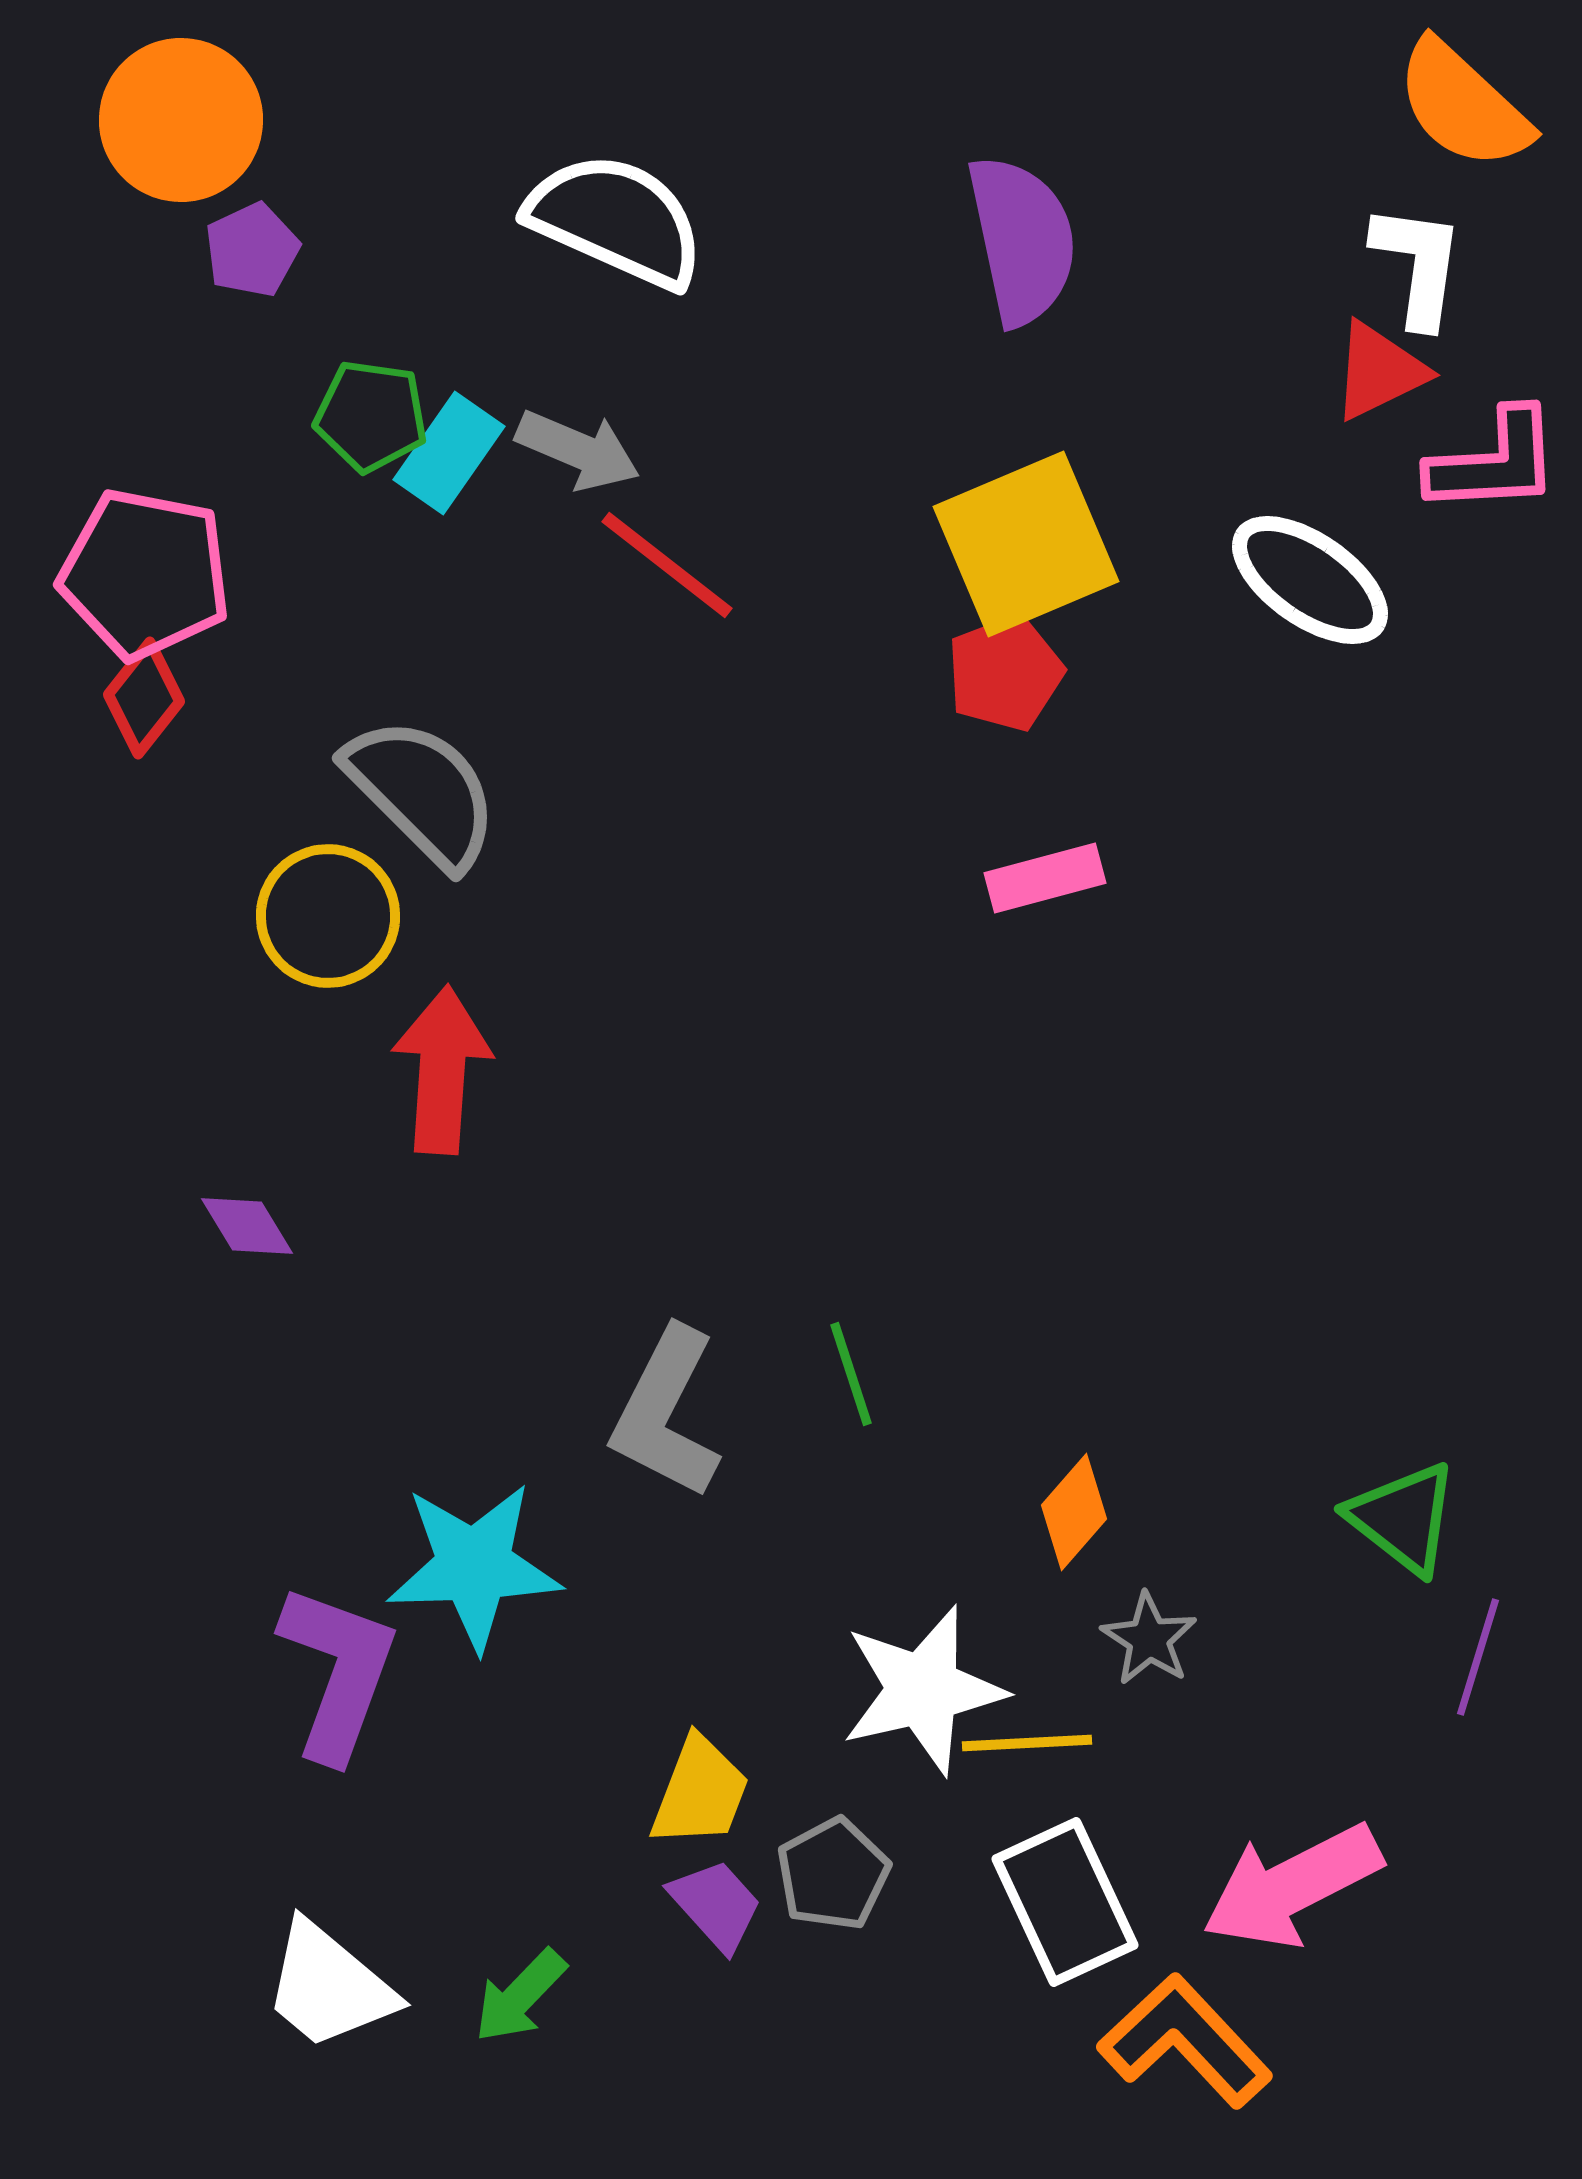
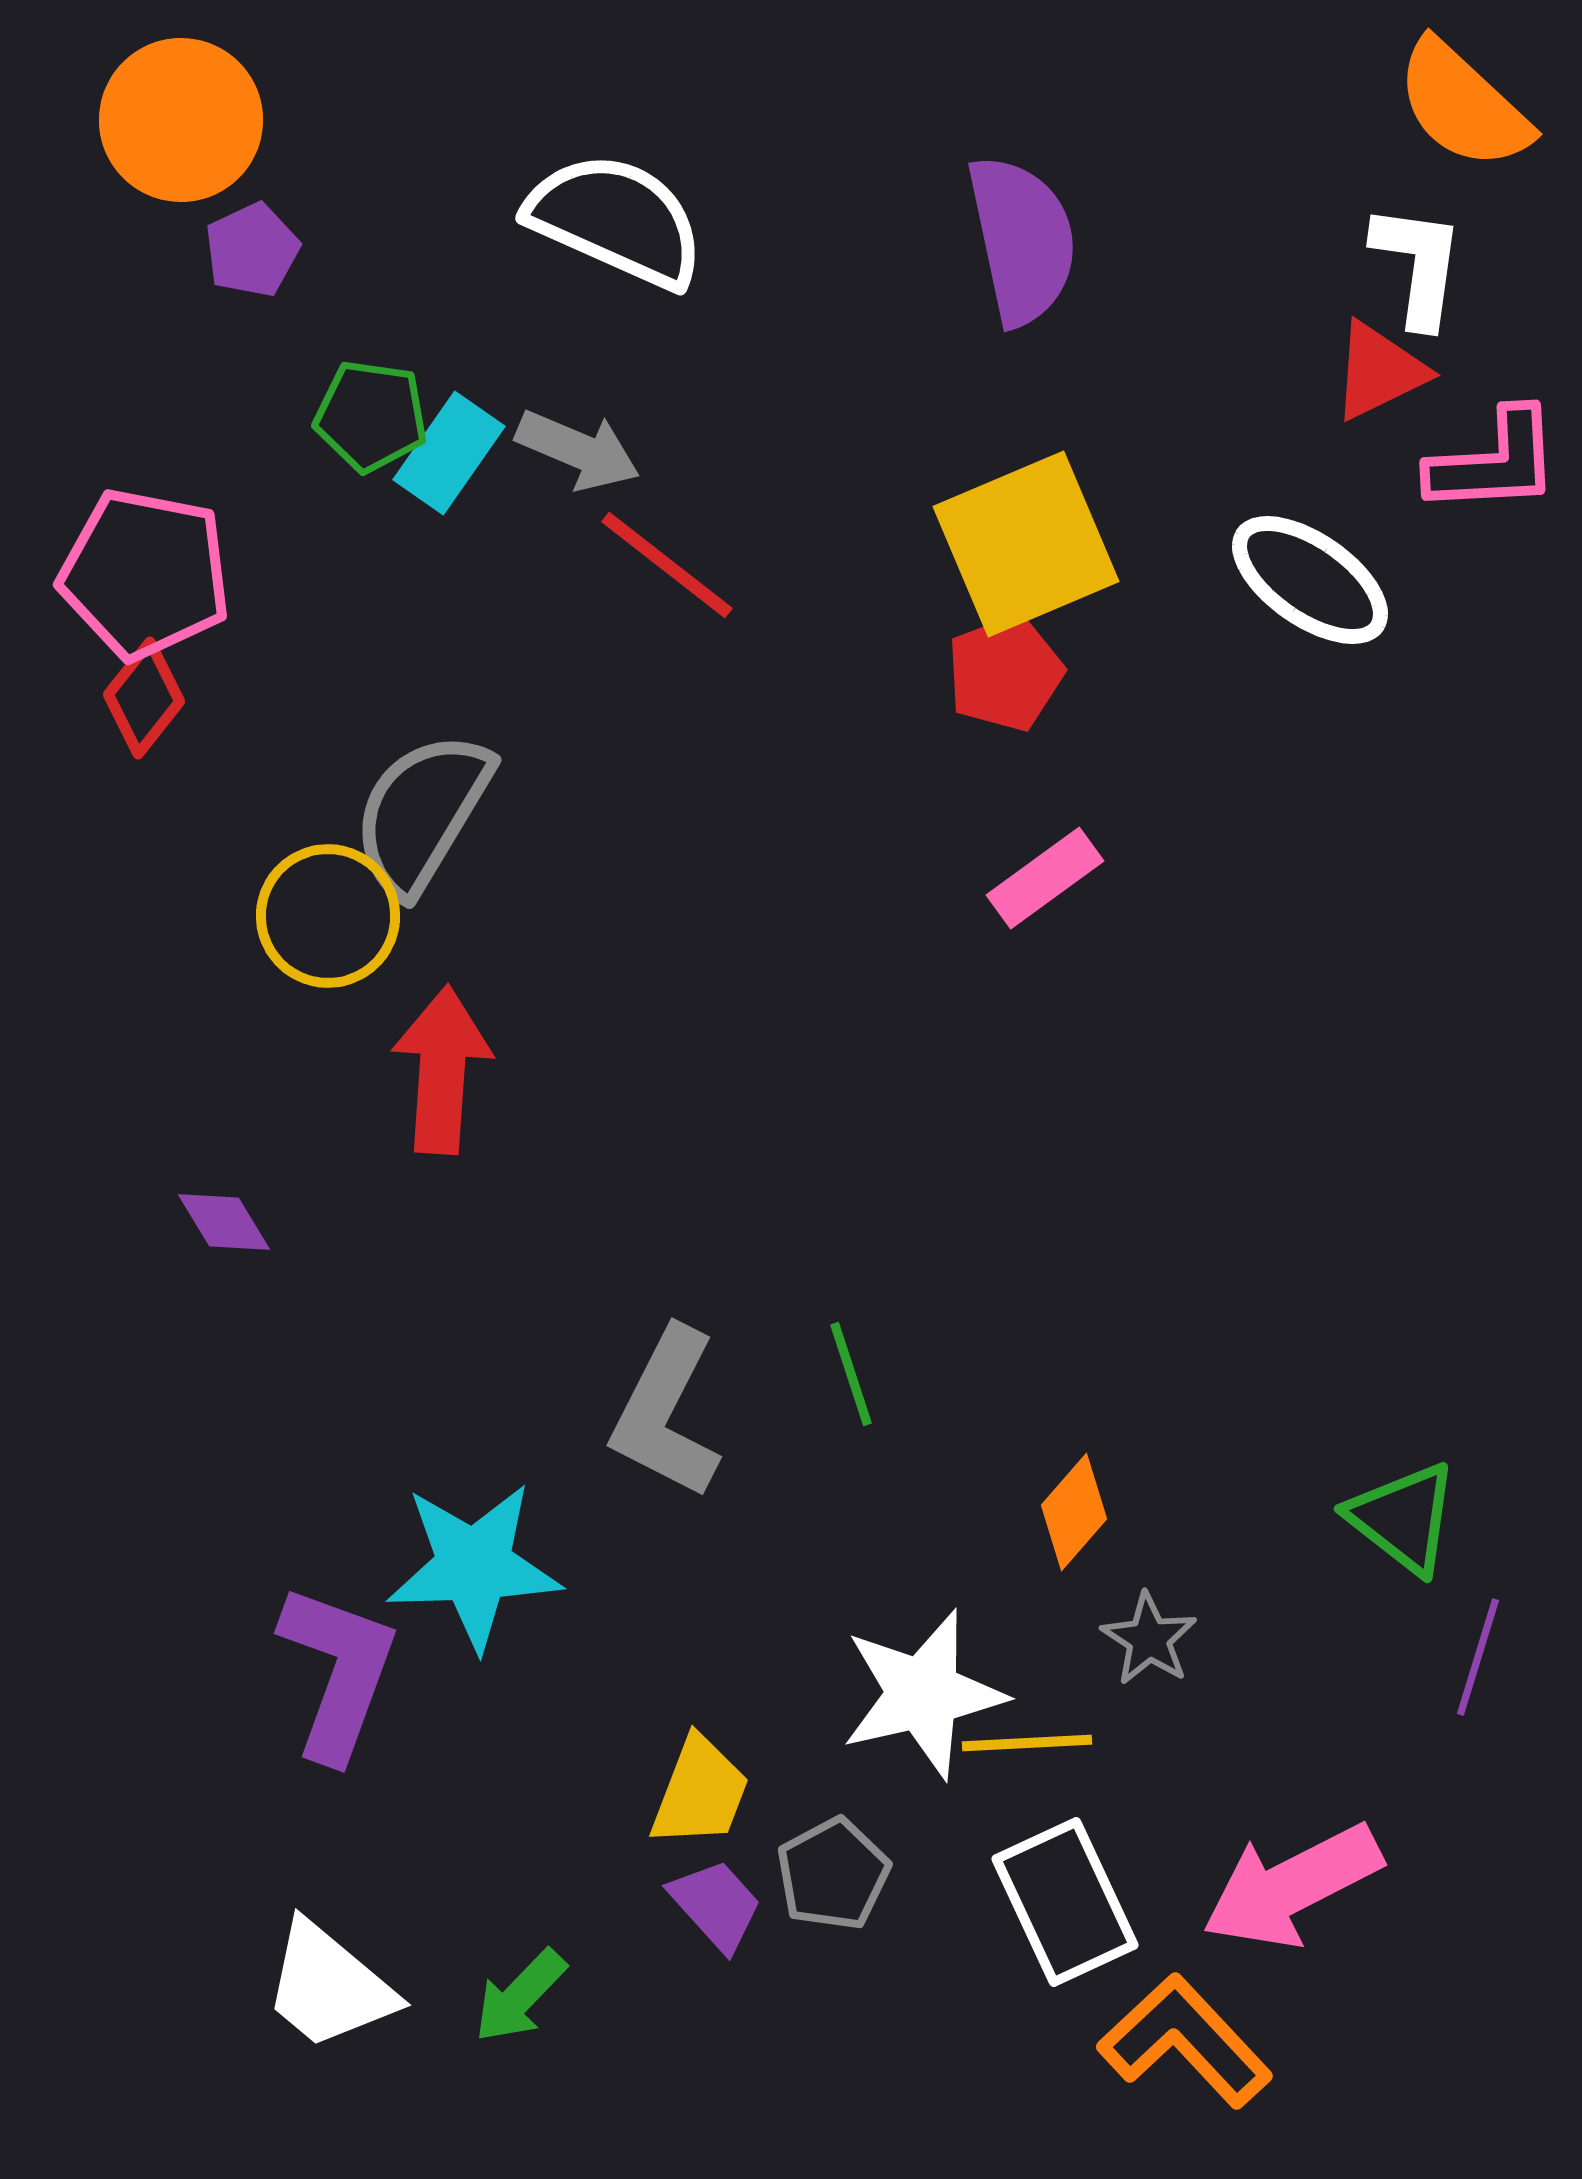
gray semicircle: moved 21 px down; rotated 104 degrees counterclockwise
pink rectangle: rotated 21 degrees counterclockwise
purple diamond: moved 23 px left, 4 px up
white star: moved 4 px down
